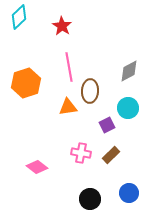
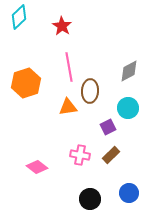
purple square: moved 1 px right, 2 px down
pink cross: moved 1 px left, 2 px down
